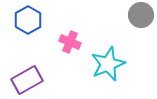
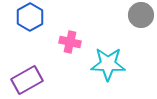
blue hexagon: moved 2 px right, 3 px up
pink cross: rotated 10 degrees counterclockwise
cyan star: rotated 24 degrees clockwise
